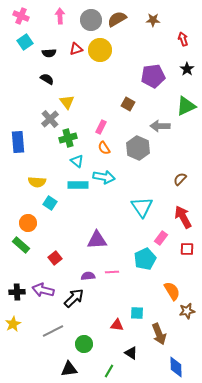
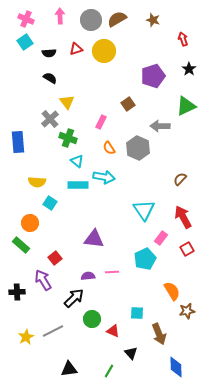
pink cross at (21, 16): moved 5 px right, 3 px down
brown star at (153, 20): rotated 16 degrees clockwise
yellow circle at (100, 50): moved 4 px right, 1 px down
black star at (187, 69): moved 2 px right
purple pentagon at (153, 76): rotated 10 degrees counterclockwise
black semicircle at (47, 79): moved 3 px right, 1 px up
brown square at (128, 104): rotated 24 degrees clockwise
pink rectangle at (101, 127): moved 5 px up
green cross at (68, 138): rotated 36 degrees clockwise
orange semicircle at (104, 148): moved 5 px right
cyan triangle at (142, 207): moved 2 px right, 3 px down
orange circle at (28, 223): moved 2 px right
purple triangle at (97, 240): moved 3 px left, 1 px up; rotated 10 degrees clockwise
red square at (187, 249): rotated 32 degrees counterclockwise
purple arrow at (43, 290): moved 10 px up; rotated 45 degrees clockwise
yellow star at (13, 324): moved 13 px right, 13 px down
red triangle at (117, 325): moved 4 px left, 6 px down; rotated 16 degrees clockwise
green circle at (84, 344): moved 8 px right, 25 px up
black triangle at (131, 353): rotated 16 degrees clockwise
